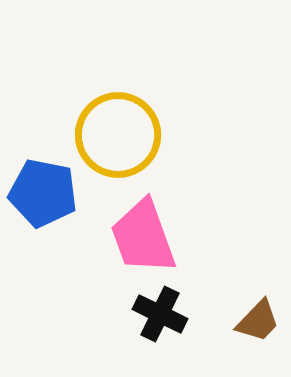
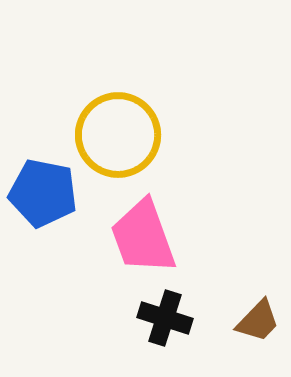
black cross: moved 5 px right, 4 px down; rotated 8 degrees counterclockwise
